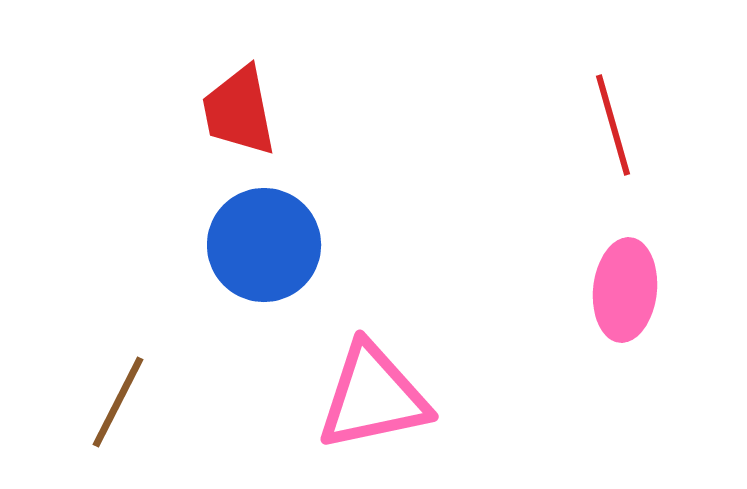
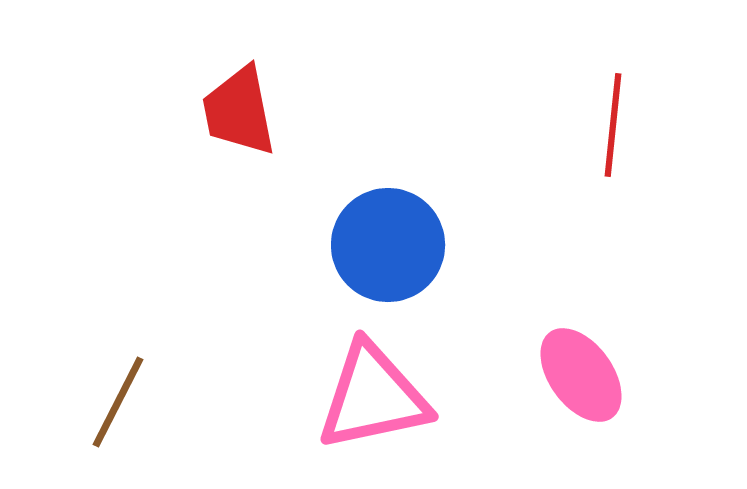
red line: rotated 22 degrees clockwise
blue circle: moved 124 px right
pink ellipse: moved 44 px left, 85 px down; rotated 42 degrees counterclockwise
